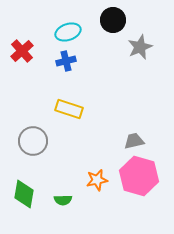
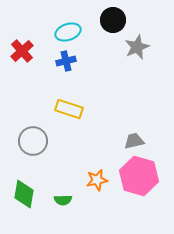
gray star: moved 3 px left
